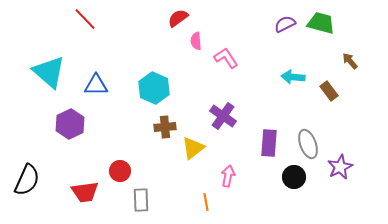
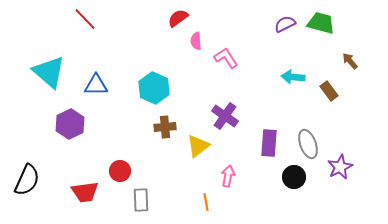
purple cross: moved 2 px right
yellow triangle: moved 5 px right, 2 px up
